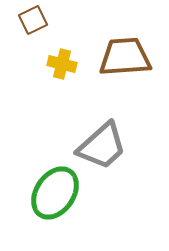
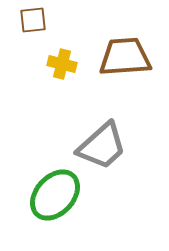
brown square: rotated 20 degrees clockwise
green ellipse: moved 2 px down; rotated 8 degrees clockwise
